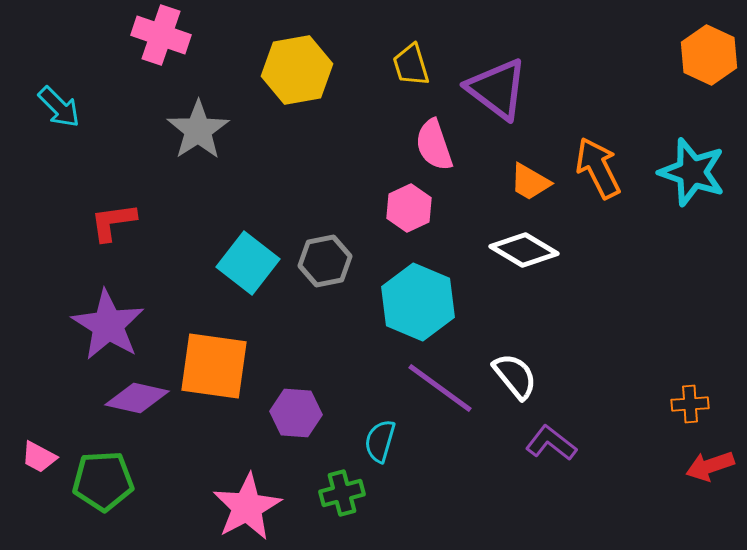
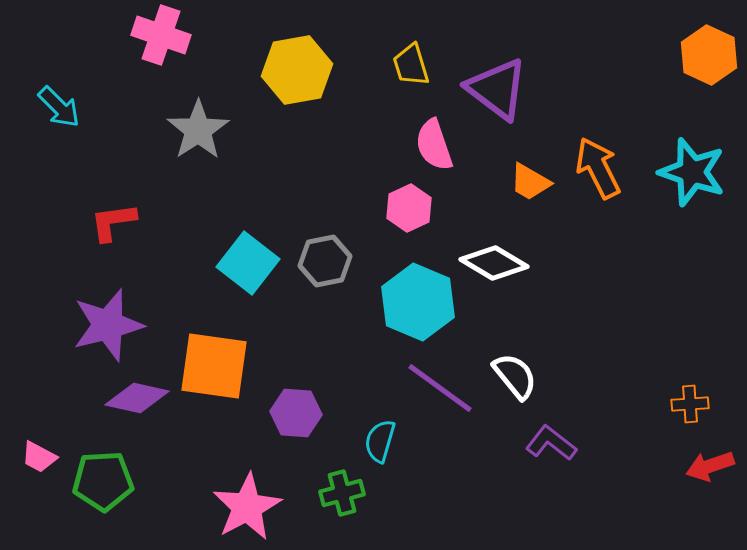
white diamond: moved 30 px left, 13 px down
purple star: rotated 26 degrees clockwise
